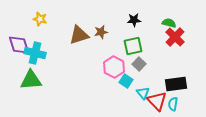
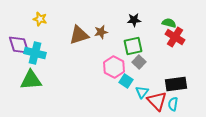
red cross: rotated 12 degrees counterclockwise
gray square: moved 2 px up
cyan triangle: moved 1 px left, 1 px up; rotated 16 degrees clockwise
